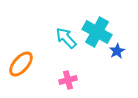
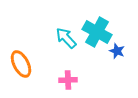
blue star: rotated 21 degrees counterclockwise
orange ellipse: rotated 68 degrees counterclockwise
pink cross: rotated 12 degrees clockwise
